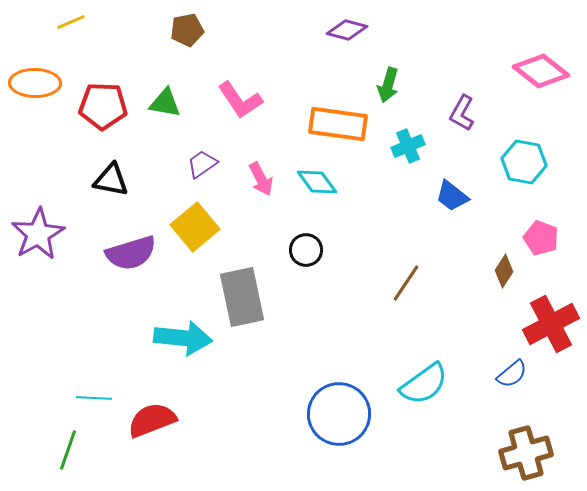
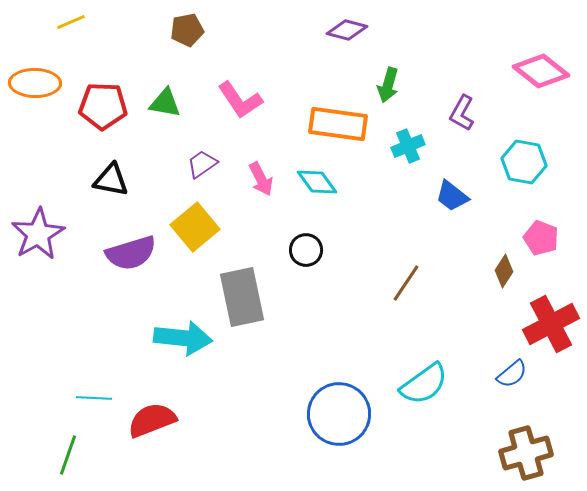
green line: moved 5 px down
